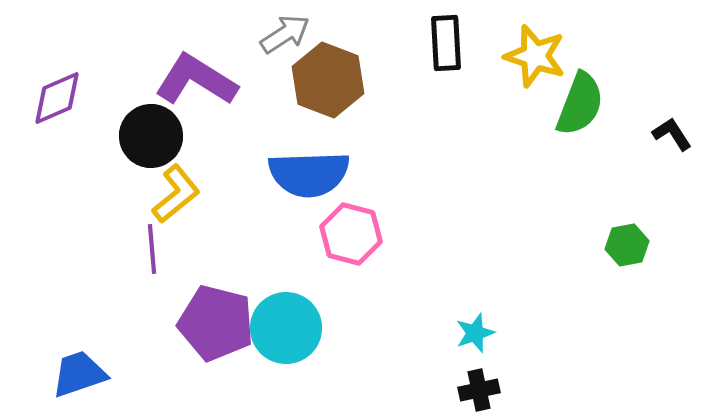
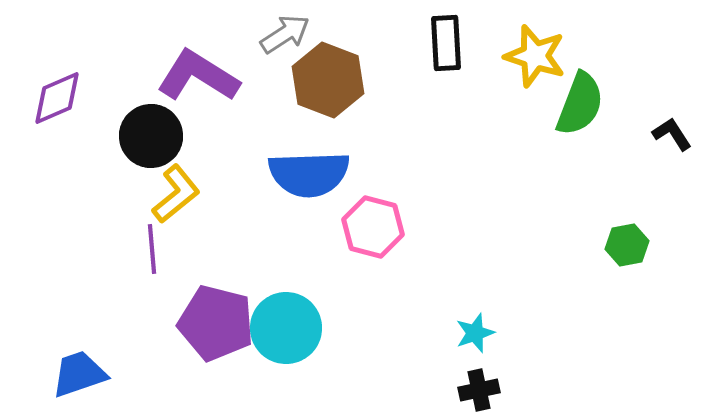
purple L-shape: moved 2 px right, 4 px up
pink hexagon: moved 22 px right, 7 px up
